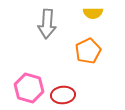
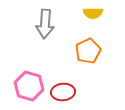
gray arrow: moved 2 px left
pink hexagon: moved 2 px up
red ellipse: moved 3 px up
